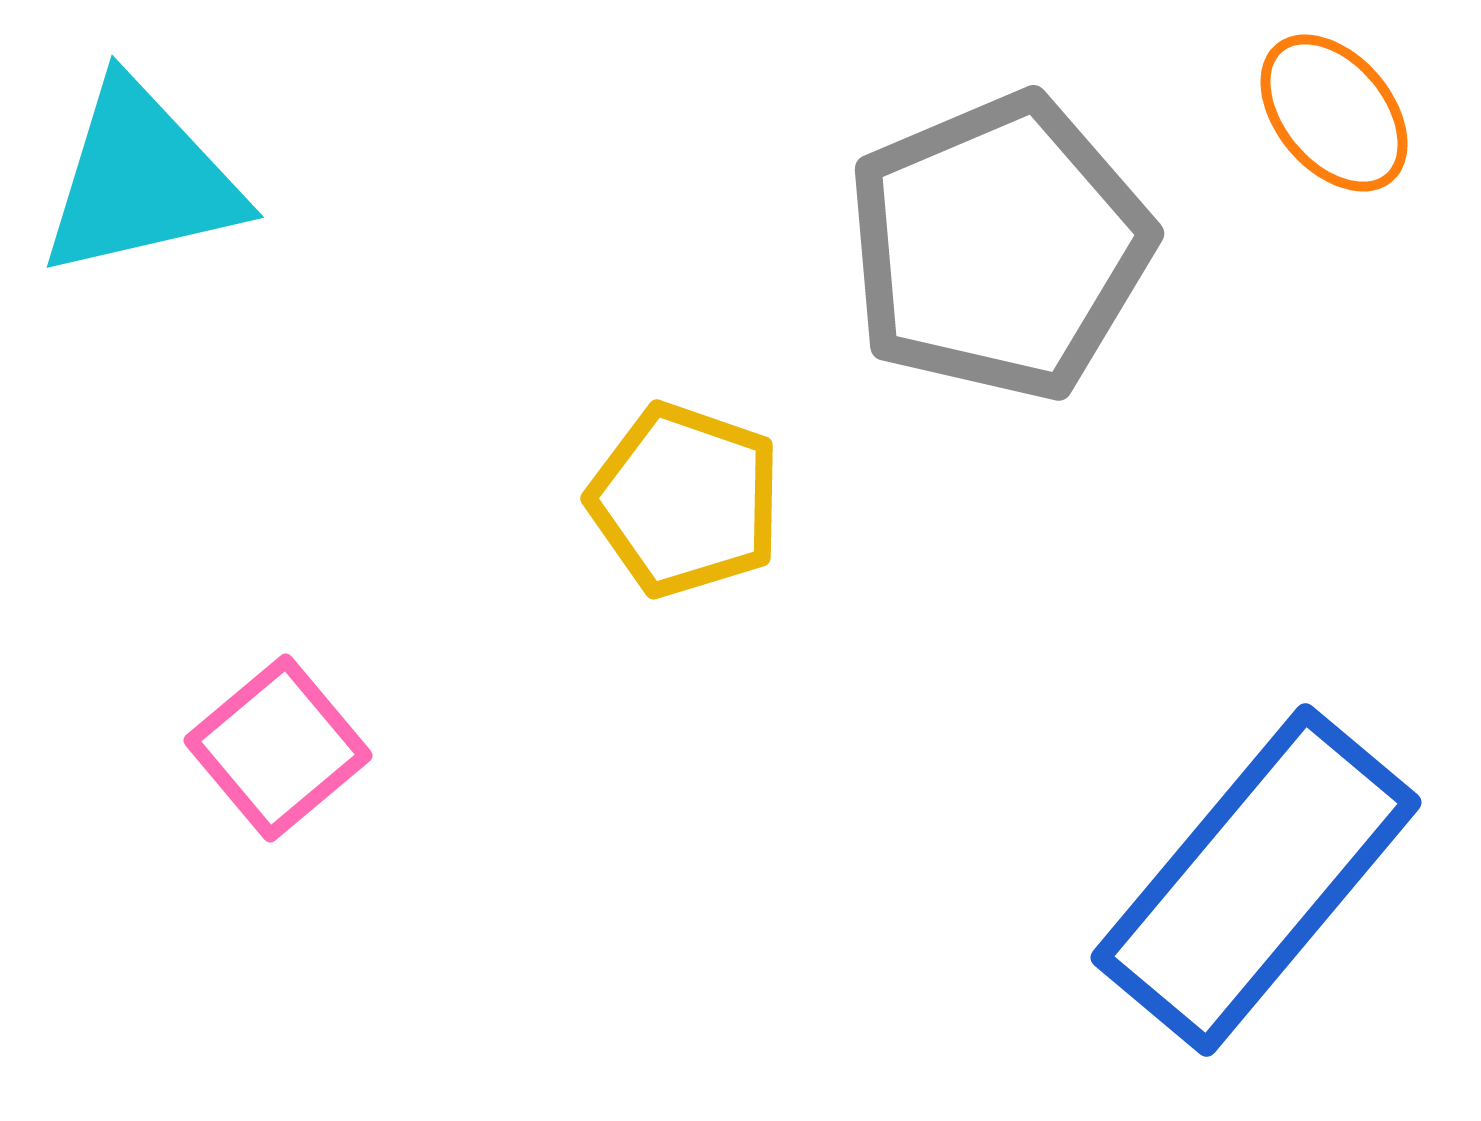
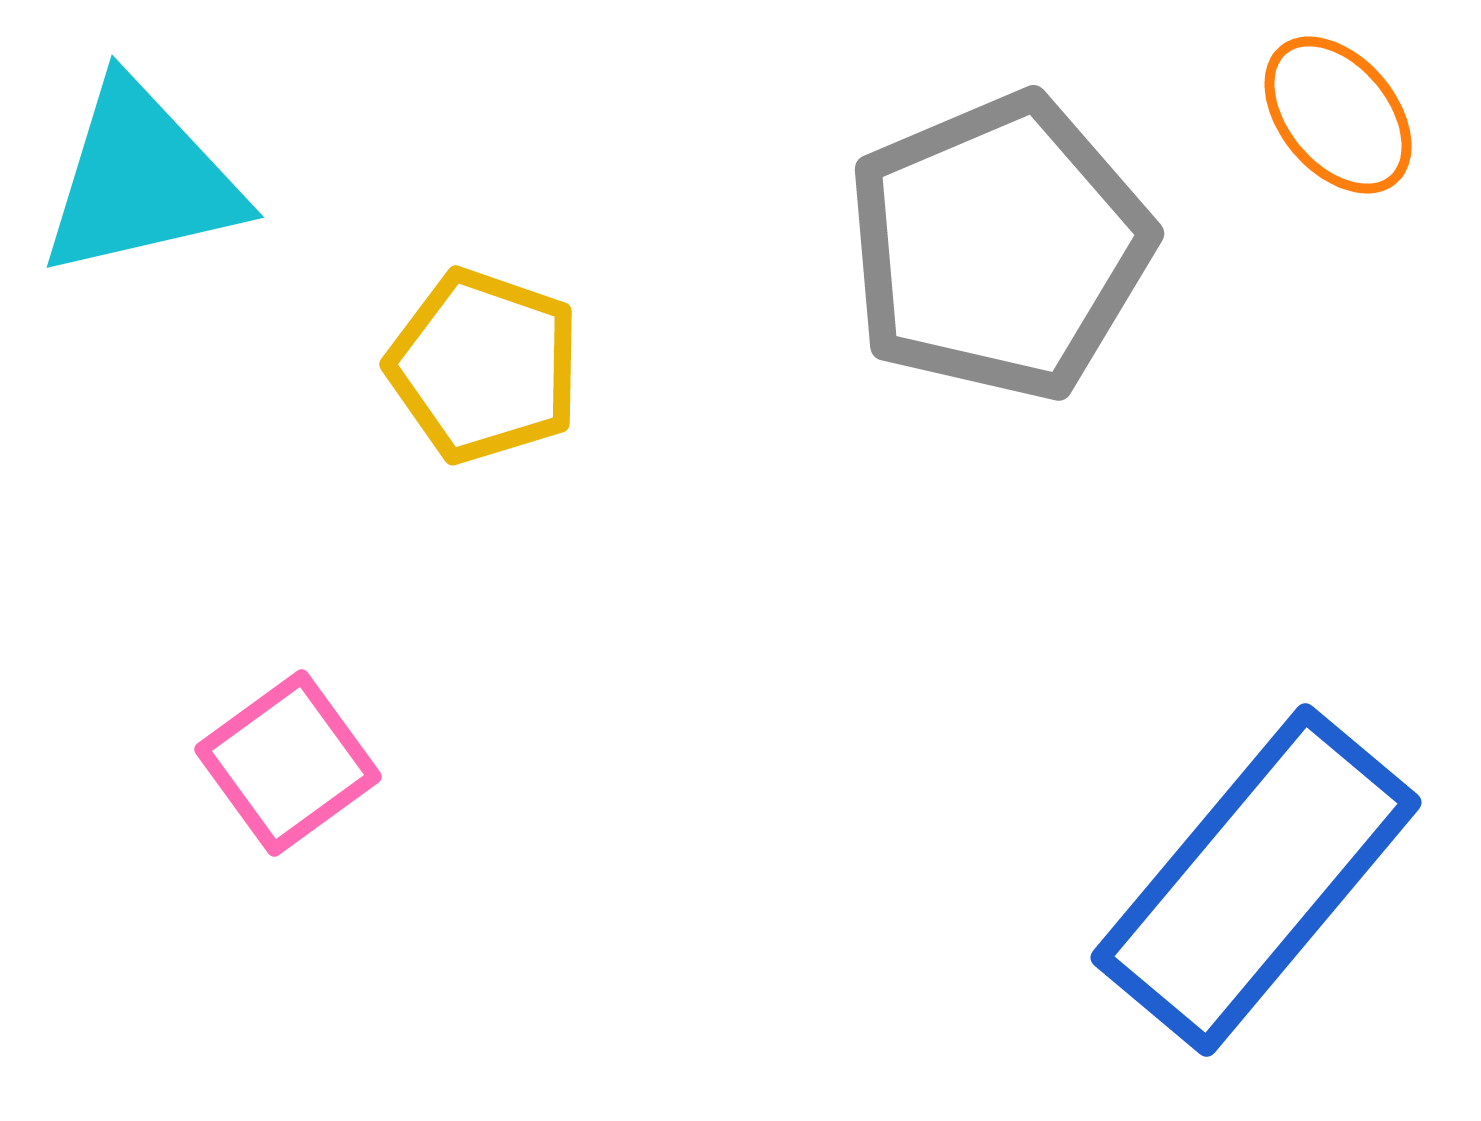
orange ellipse: moved 4 px right, 2 px down
yellow pentagon: moved 201 px left, 134 px up
pink square: moved 10 px right, 15 px down; rotated 4 degrees clockwise
